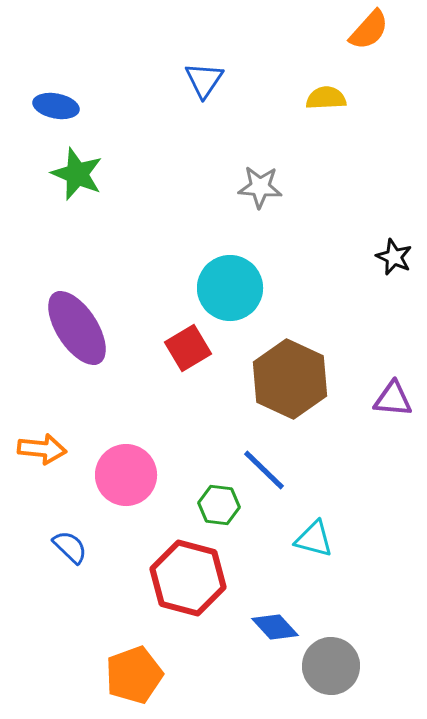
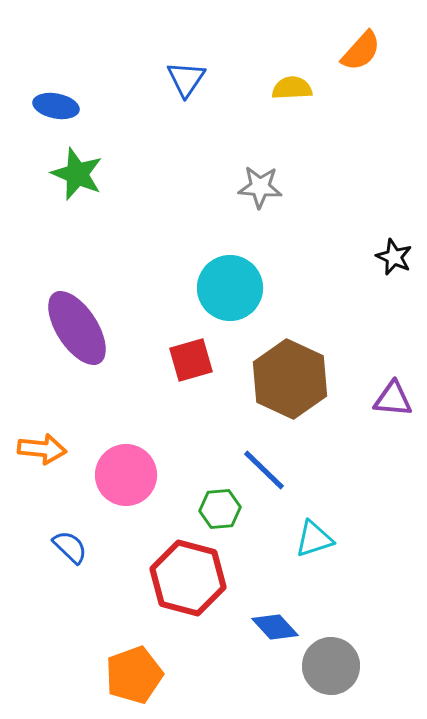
orange semicircle: moved 8 px left, 21 px down
blue triangle: moved 18 px left, 1 px up
yellow semicircle: moved 34 px left, 10 px up
red square: moved 3 px right, 12 px down; rotated 15 degrees clockwise
green hexagon: moved 1 px right, 4 px down; rotated 12 degrees counterclockwise
cyan triangle: rotated 33 degrees counterclockwise
